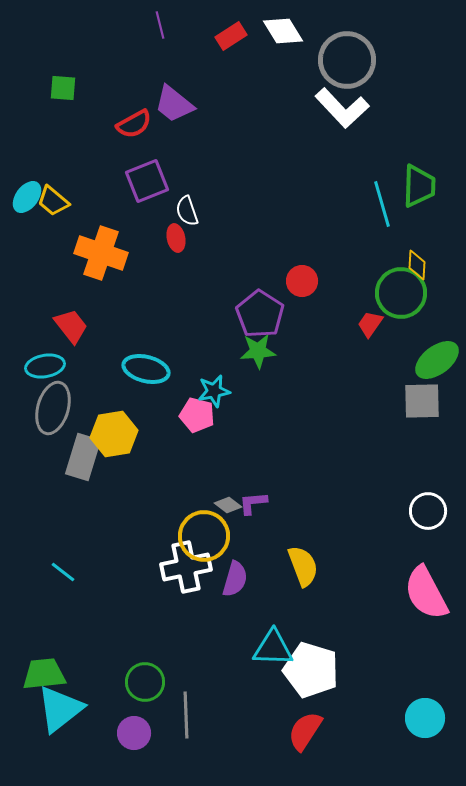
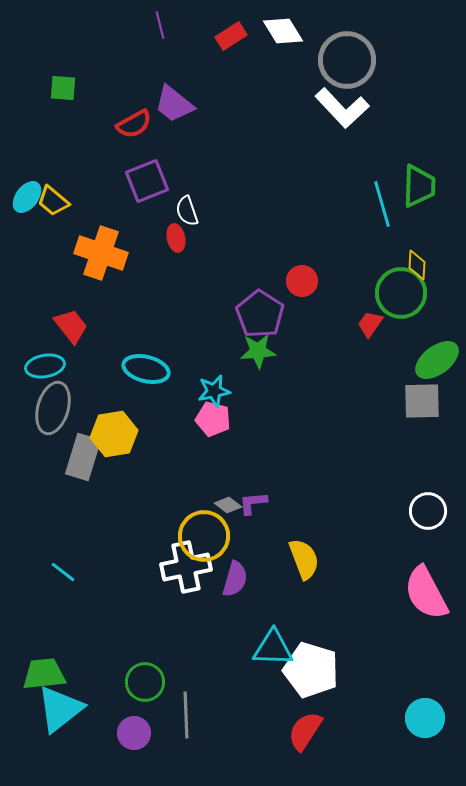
pink pentagon at (197, 415): moved 16 px right, 4 px down
yellow semicircle at (303, 566): moved 1 px right, 7 px up
